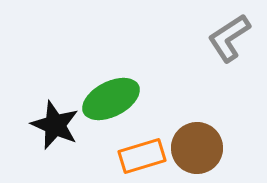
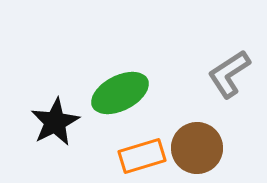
gray L-shape: moved 36 px down
green ellipse: moved 9 px right, 6 px up
black star: moved 3 px up; rotated 21 degrees clockwise
